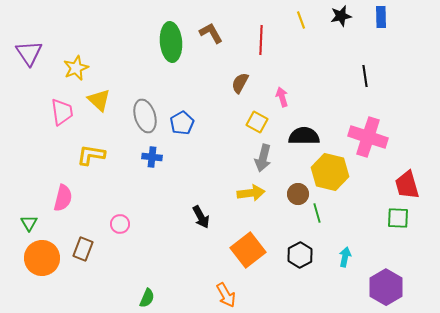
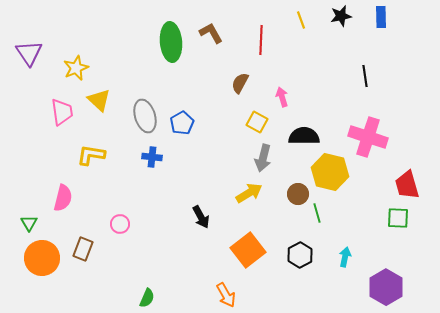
yellow arrow: moved 2 px left; rotated 24 degrees counterclockwise
